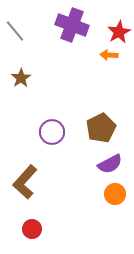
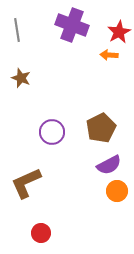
gray line: moved 2 px right, 1 px up; rotated 30 degrees clockwise
brown star: rotated 18 degrees counterclockwise
purple semicircle: moved 1 px left, 1 px down
brown L-shape: moved 1 px right, 1 px down; rotated 24 degrees clockwise
orange circle: moved 2 px right, 3 px up
red circle: moved 9 px right, 4 px down
